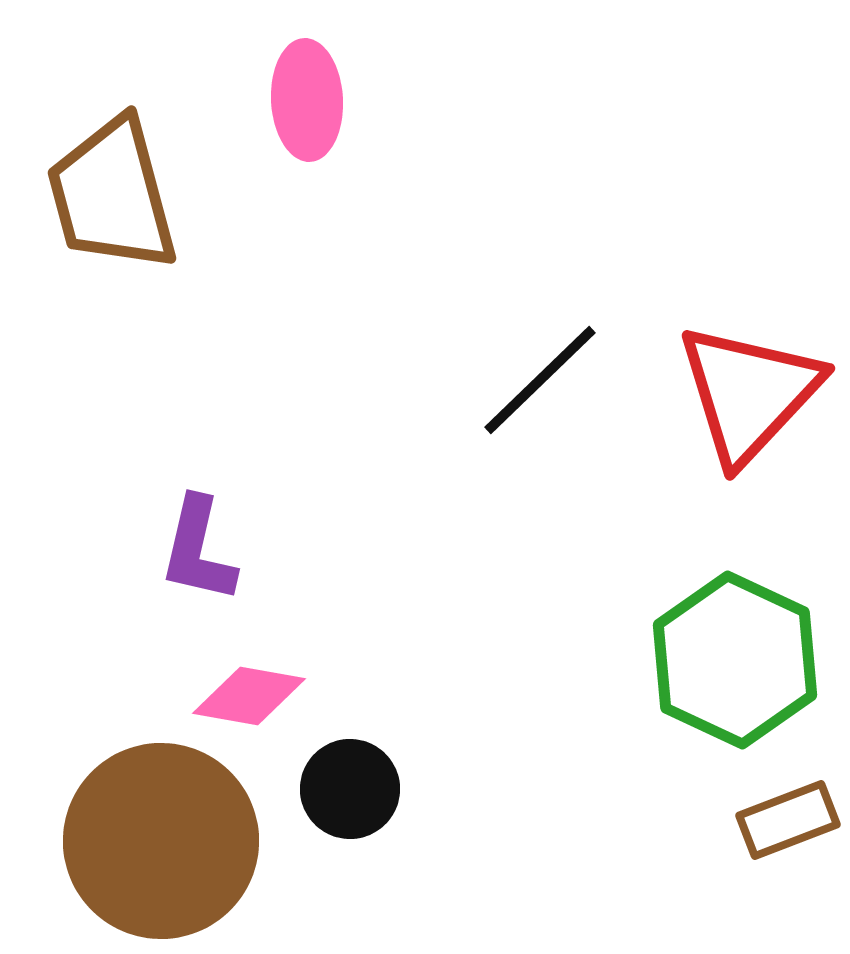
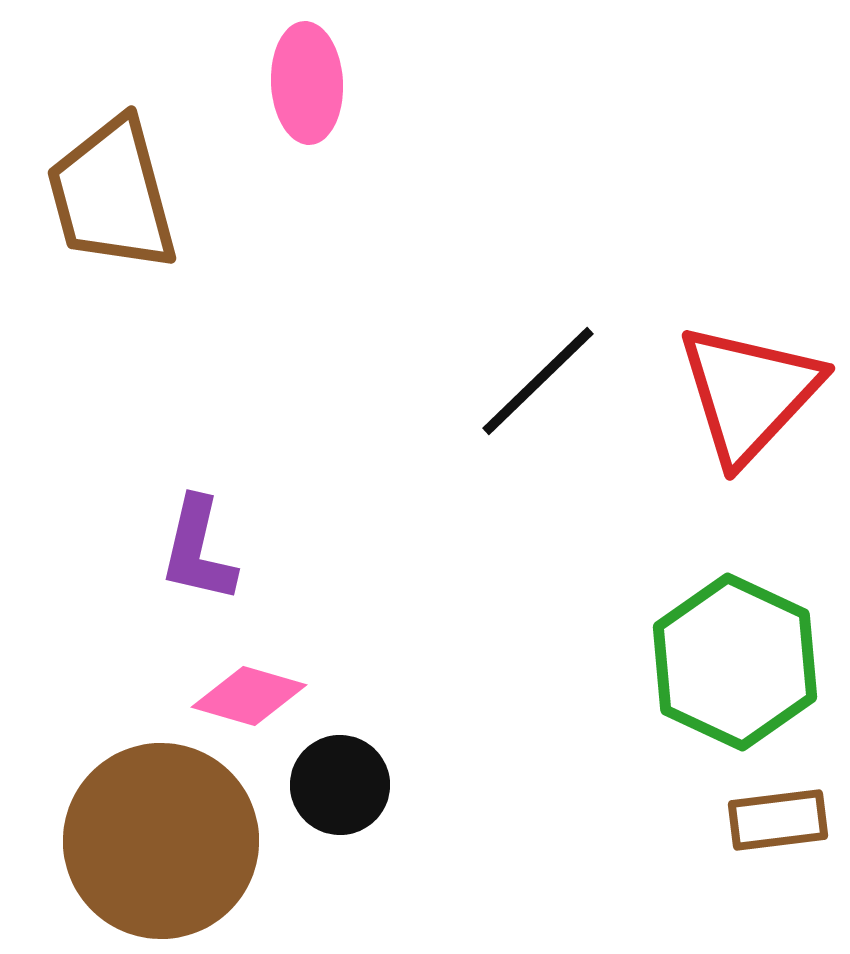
pink ellipse: moved 17 px up
black line: moved 2 px left, 1 px down
green hexagon: moved 2 px down
pink diamond: rotated 6 degrees clockwise
black circle: moved 10 px left, 4 px up
brown rectangle: moved 10 px left; rotated 14 degrees clockwise
